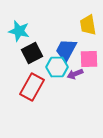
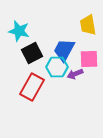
blue trapezoid: moved 2 px left
